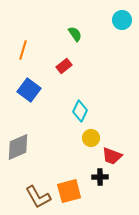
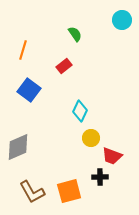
brown L-shape: moved 6 px left, 5 px up
